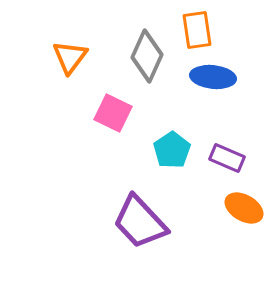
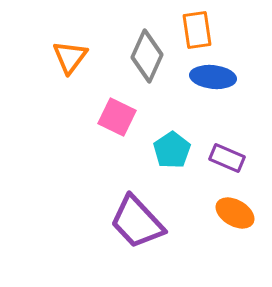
pink square: moved 4 px right, 4 px down
orange ellipse: moved 9 px left, 5 px down
purple trapezoid: moved 3 px left
